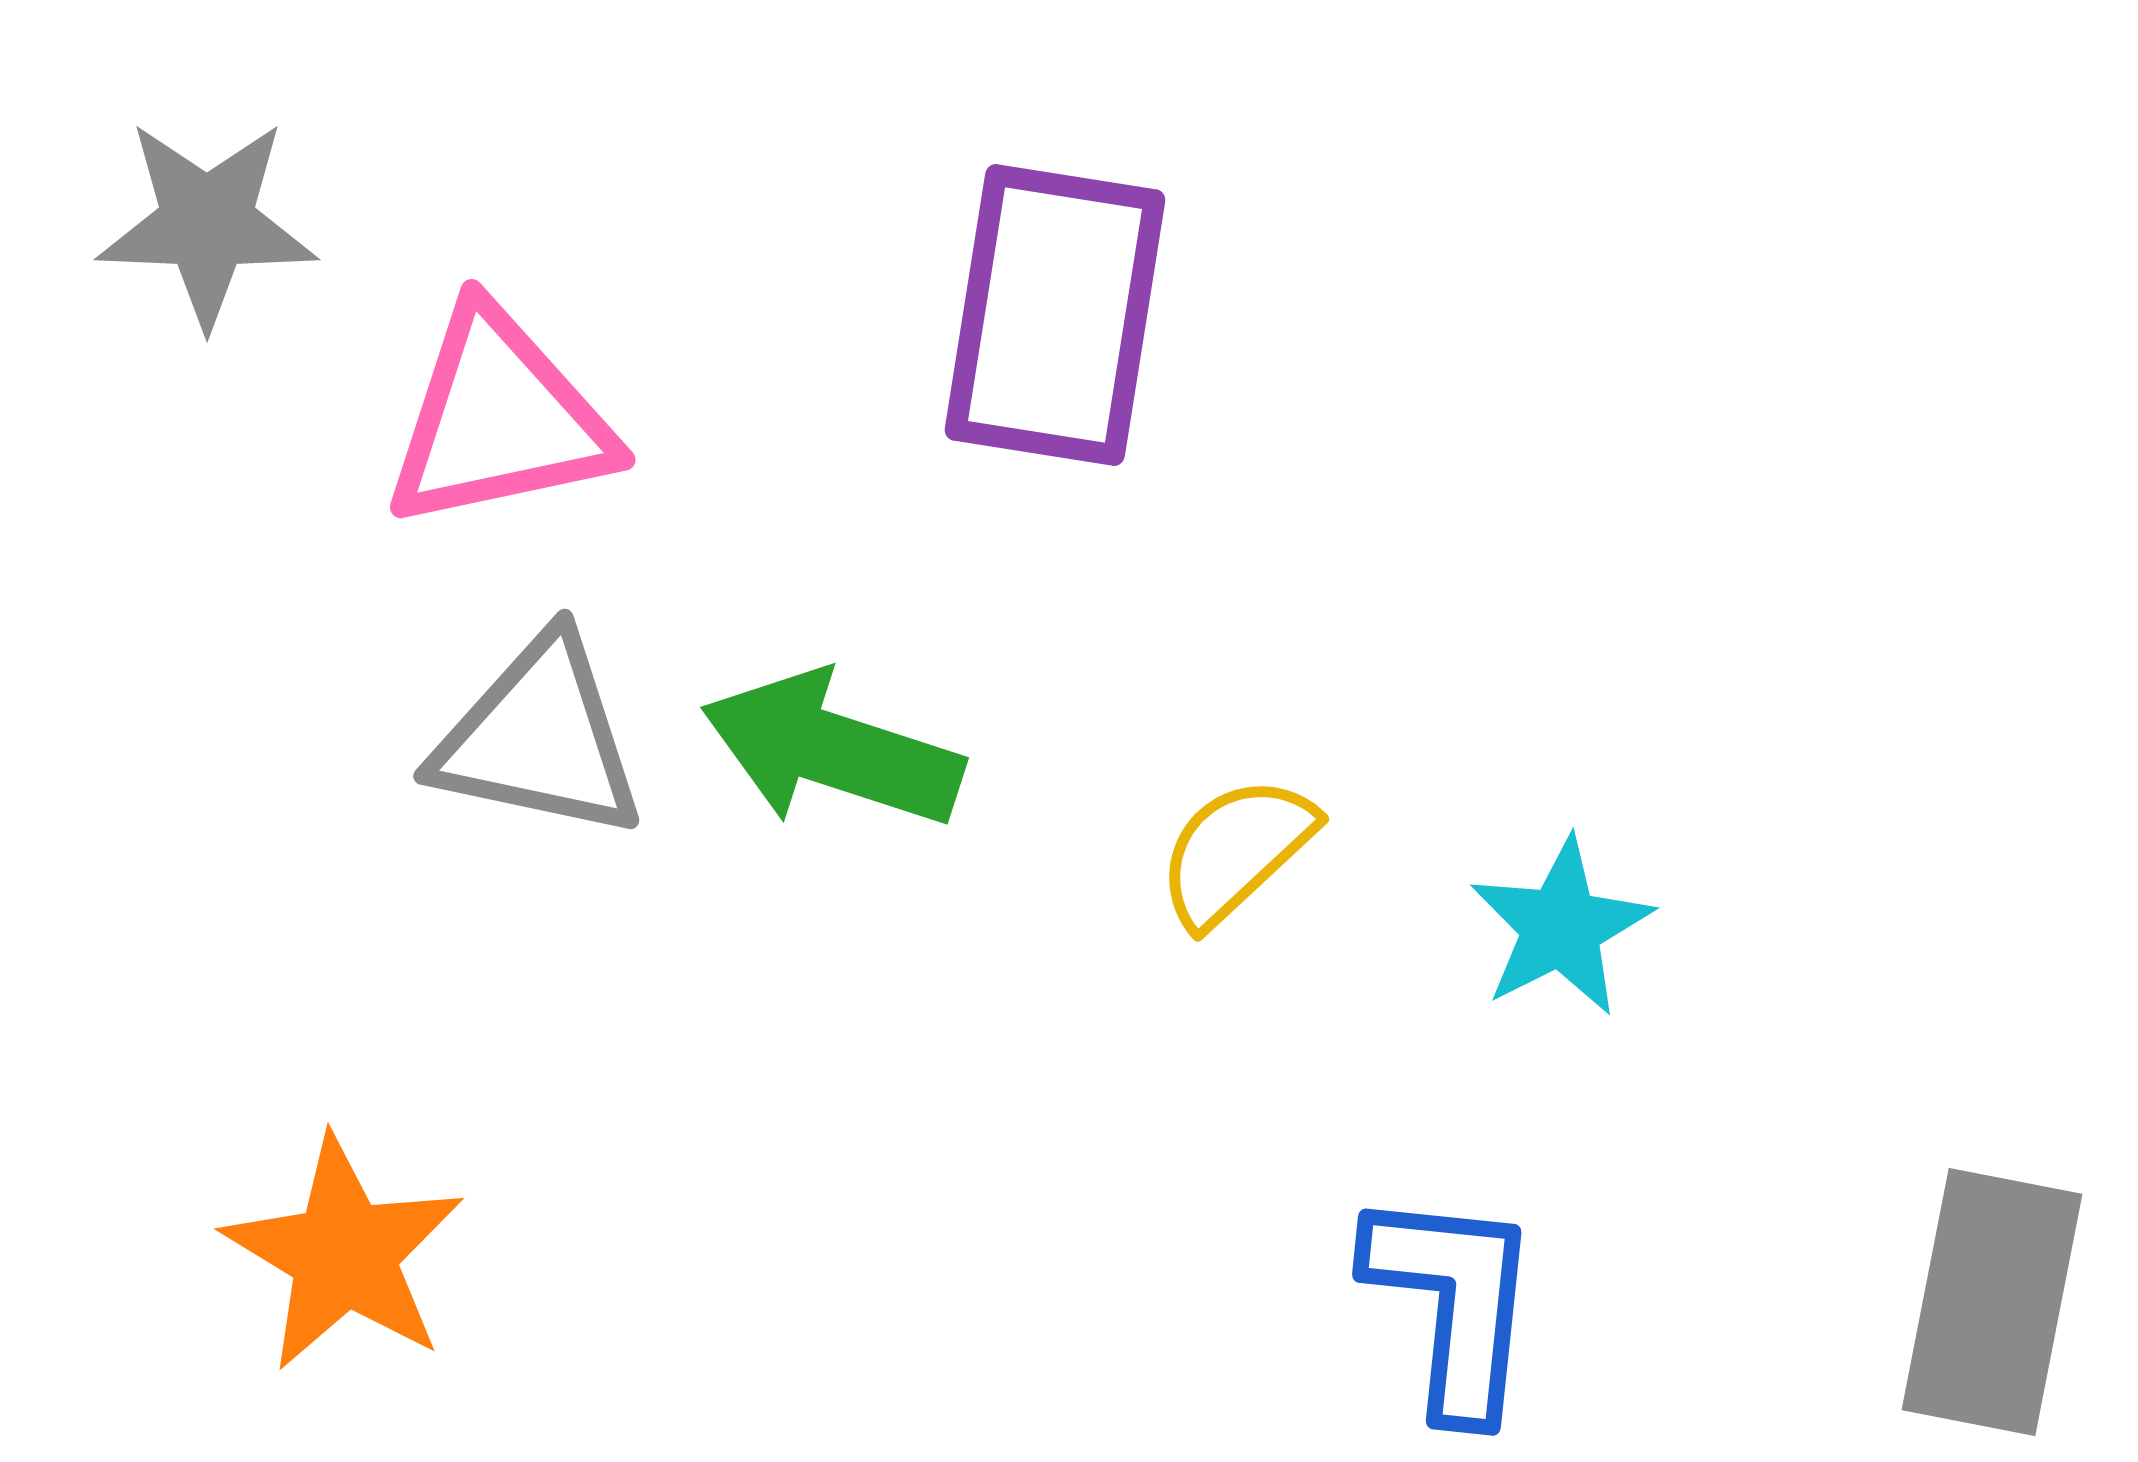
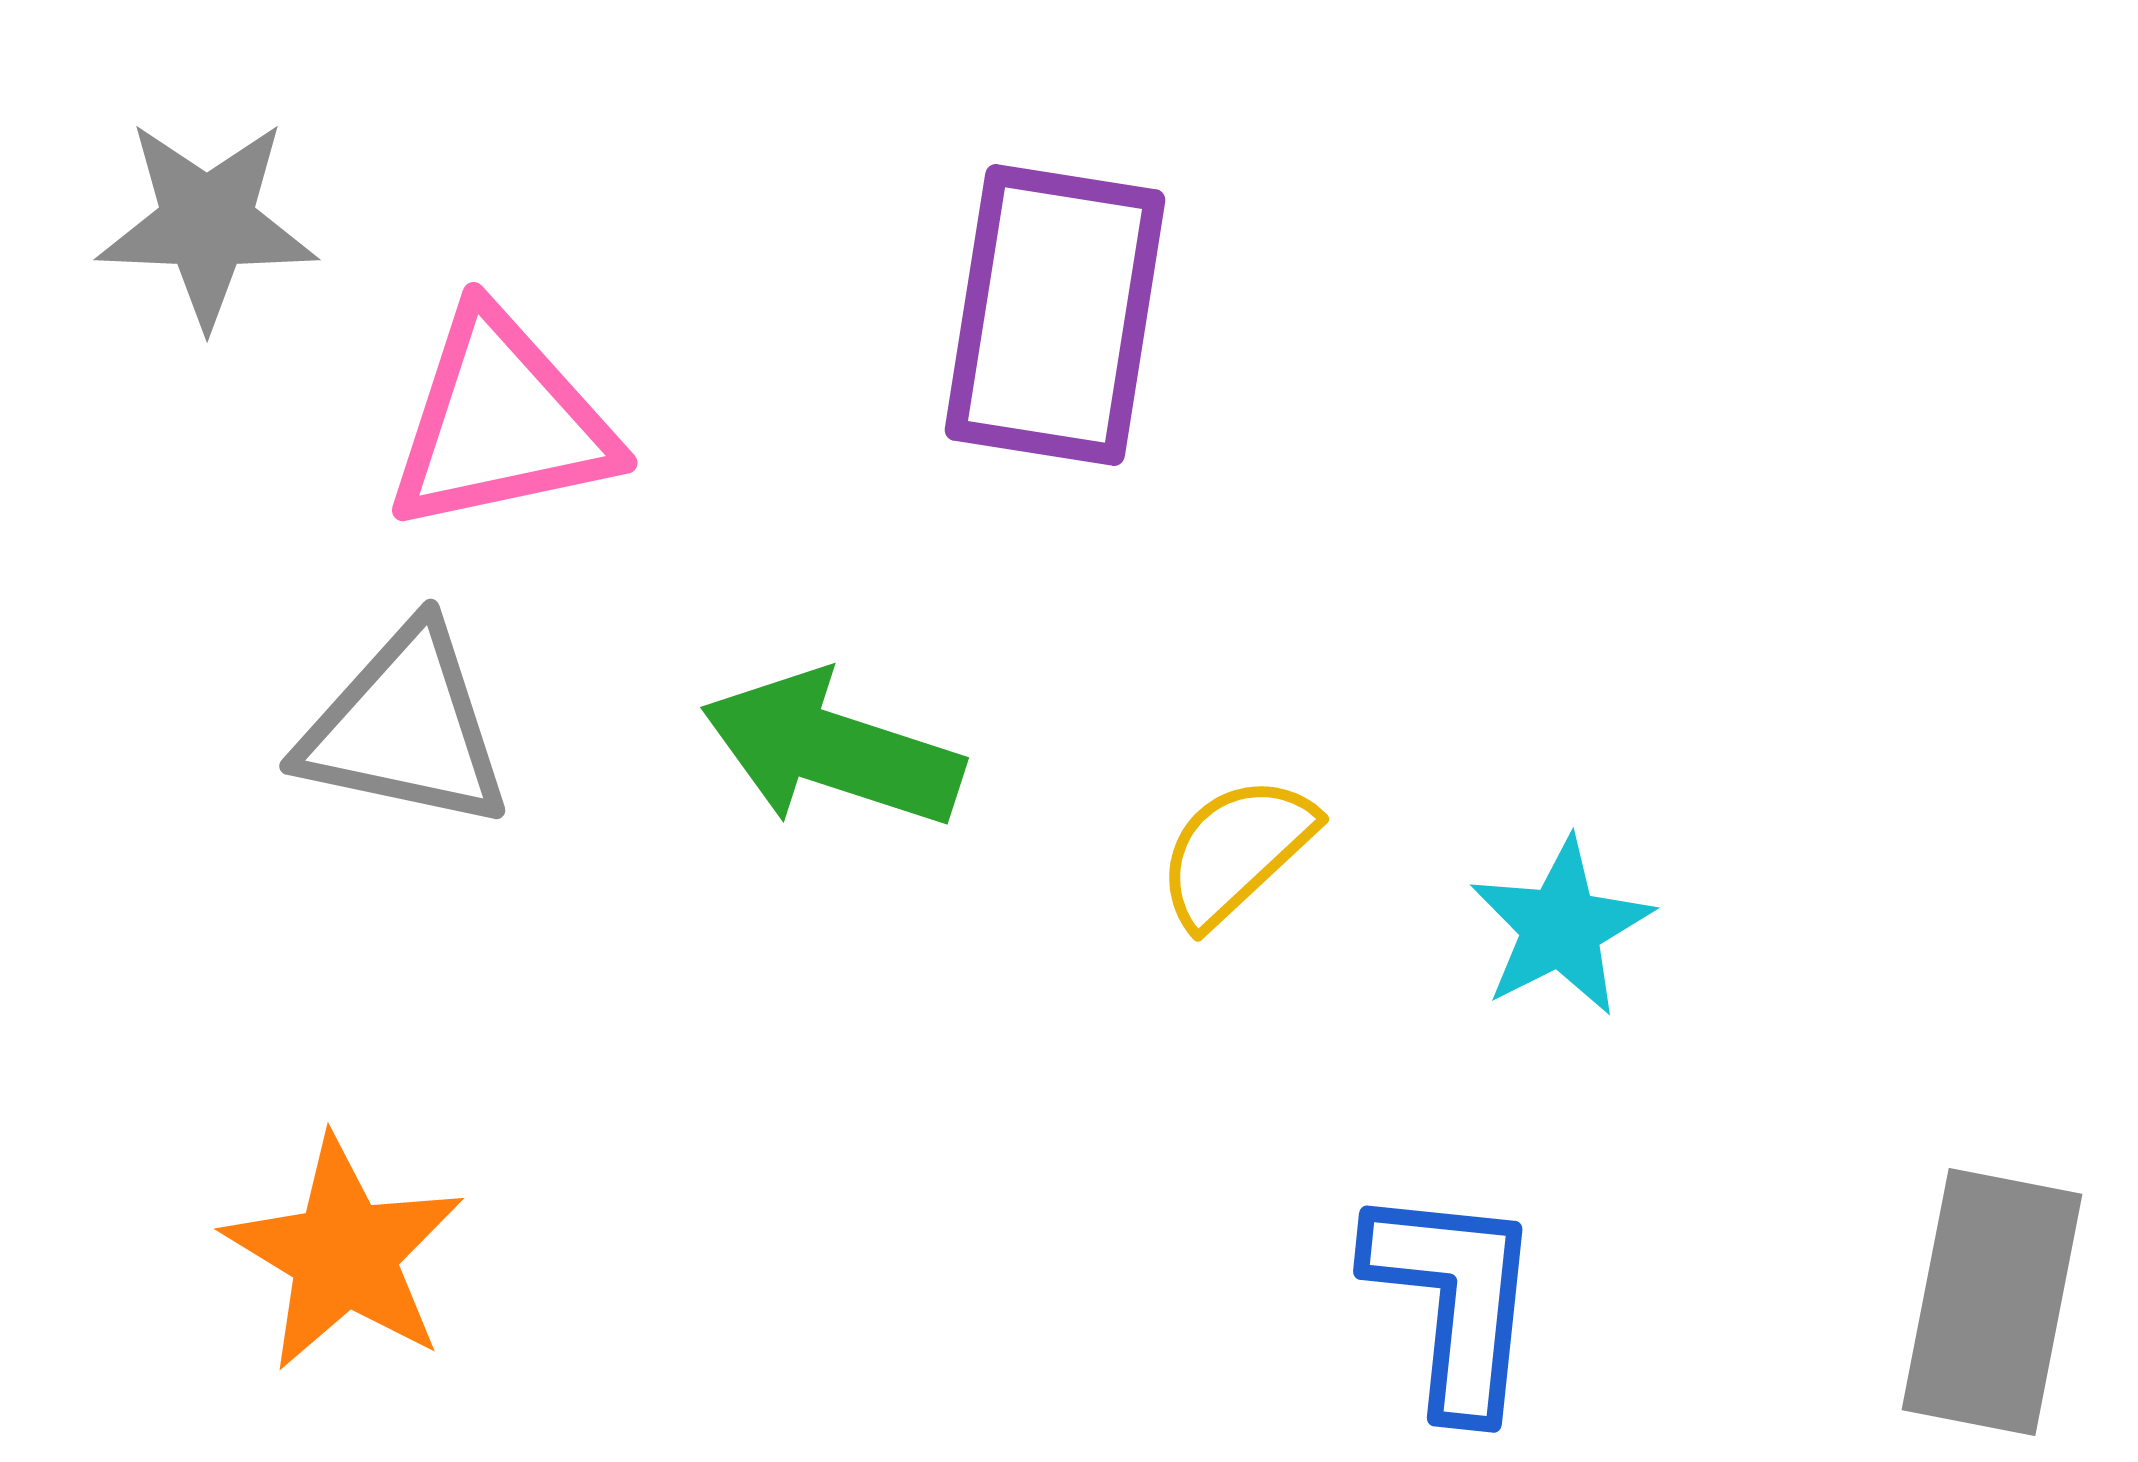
pink triangle: moved 2 px right, 3 px down
gray triangle: moved 134 px left, 10 px up
blue L-shape: moved 1 px right, 3 px up
